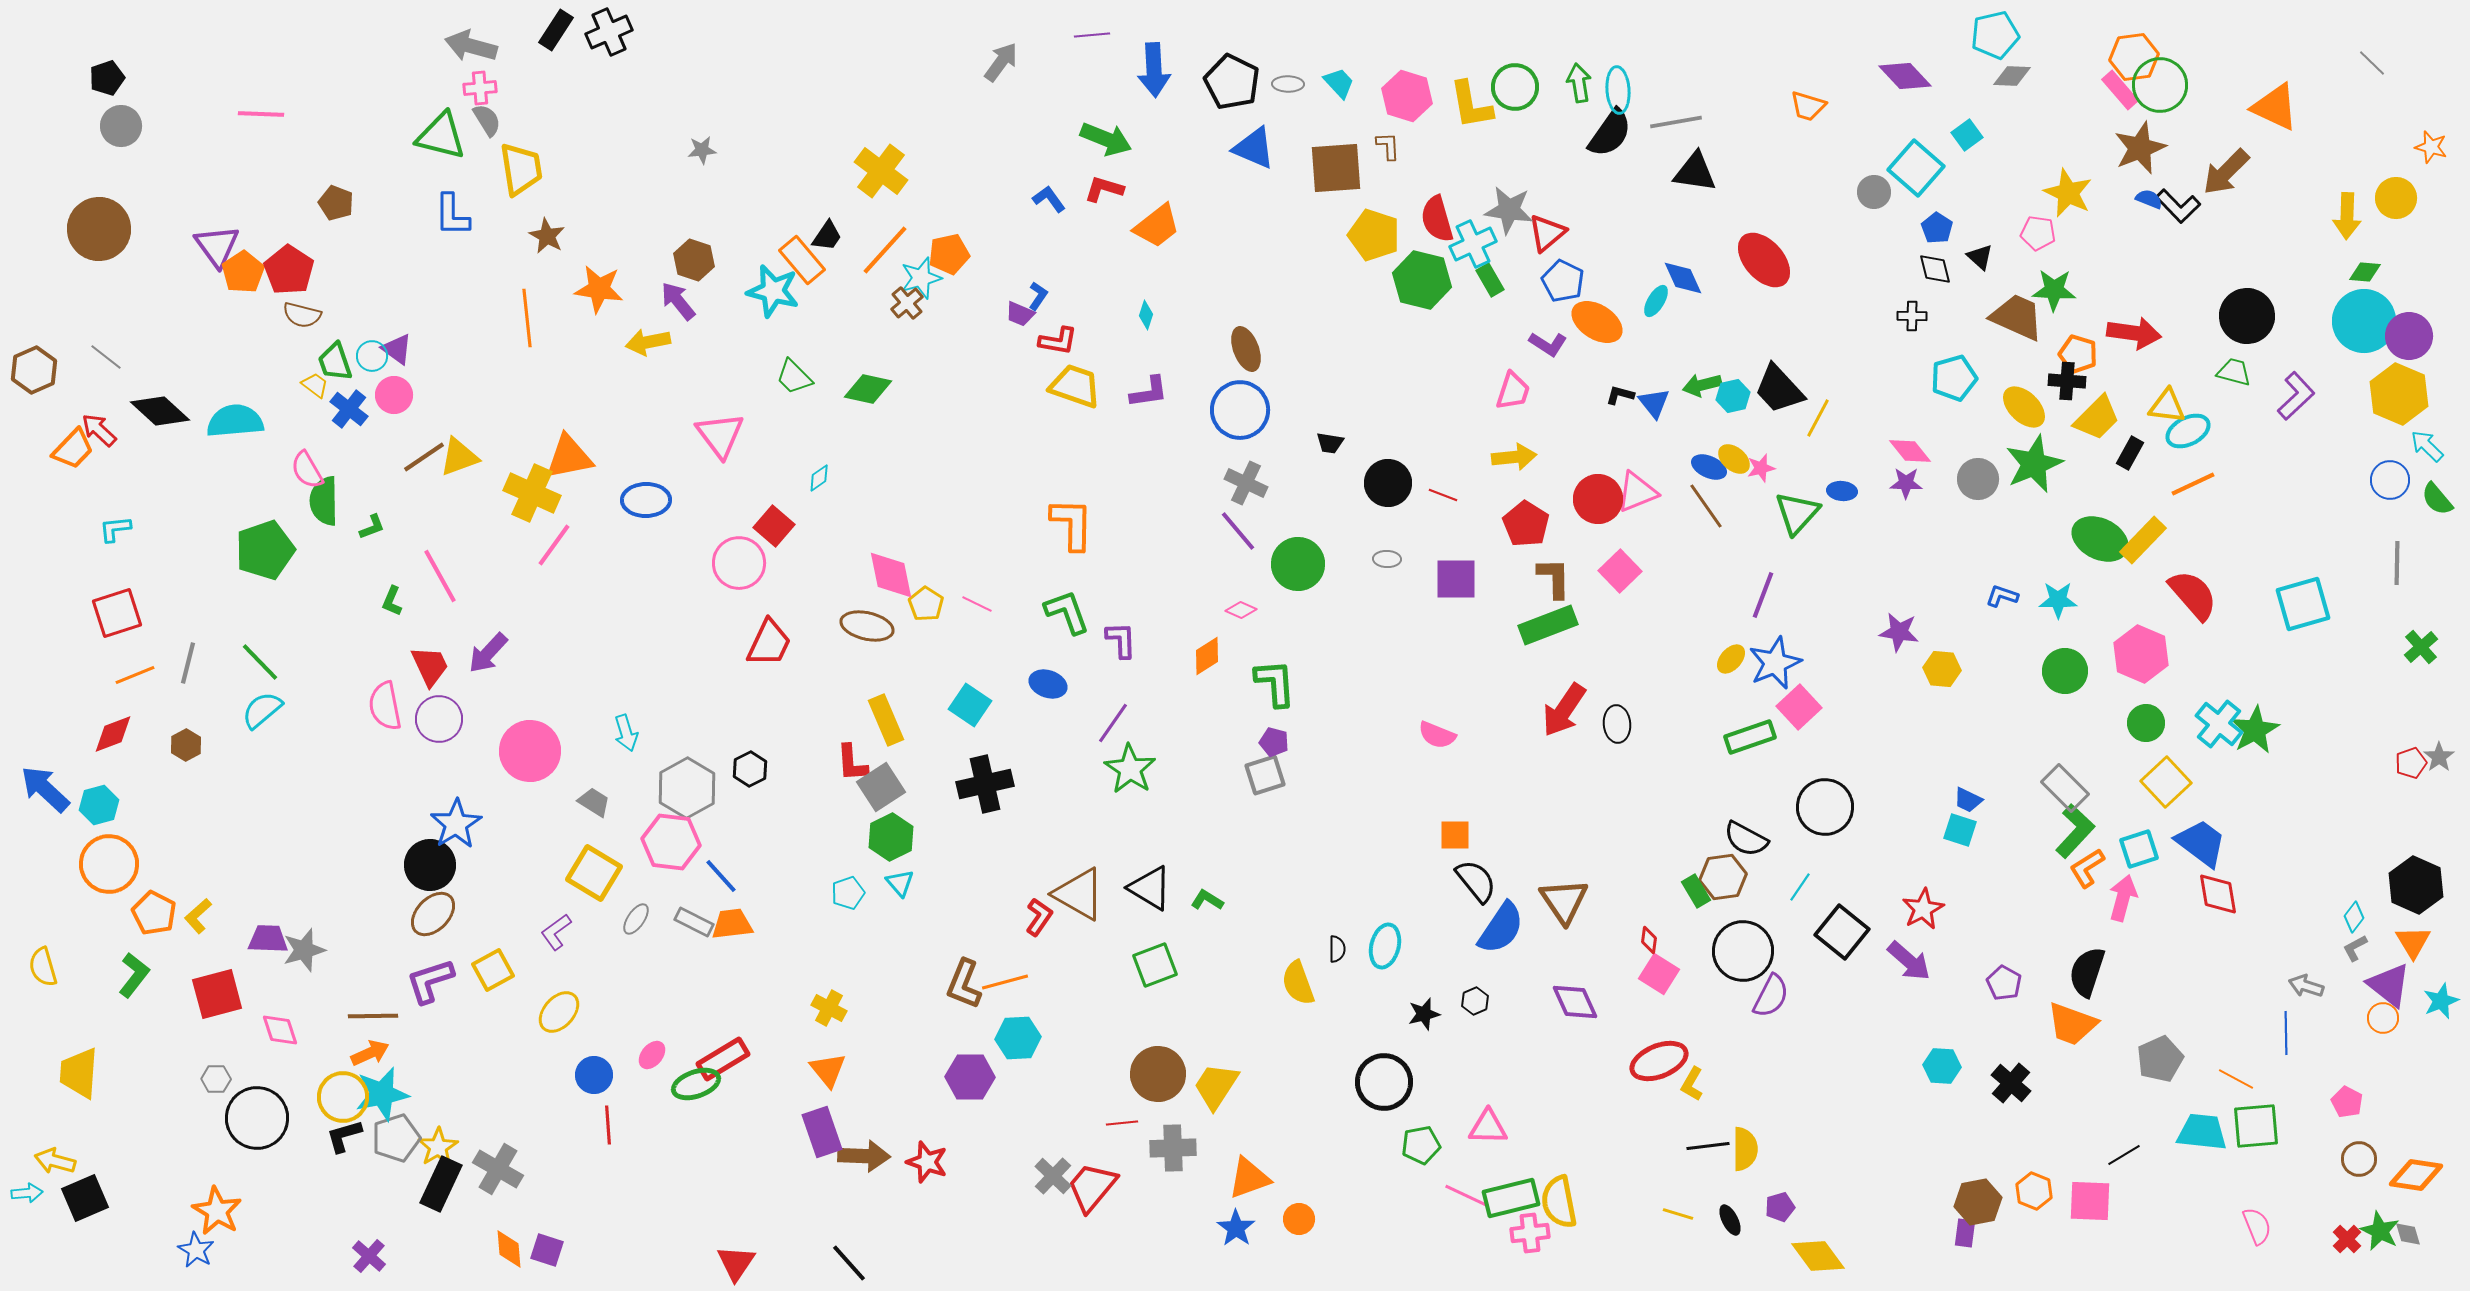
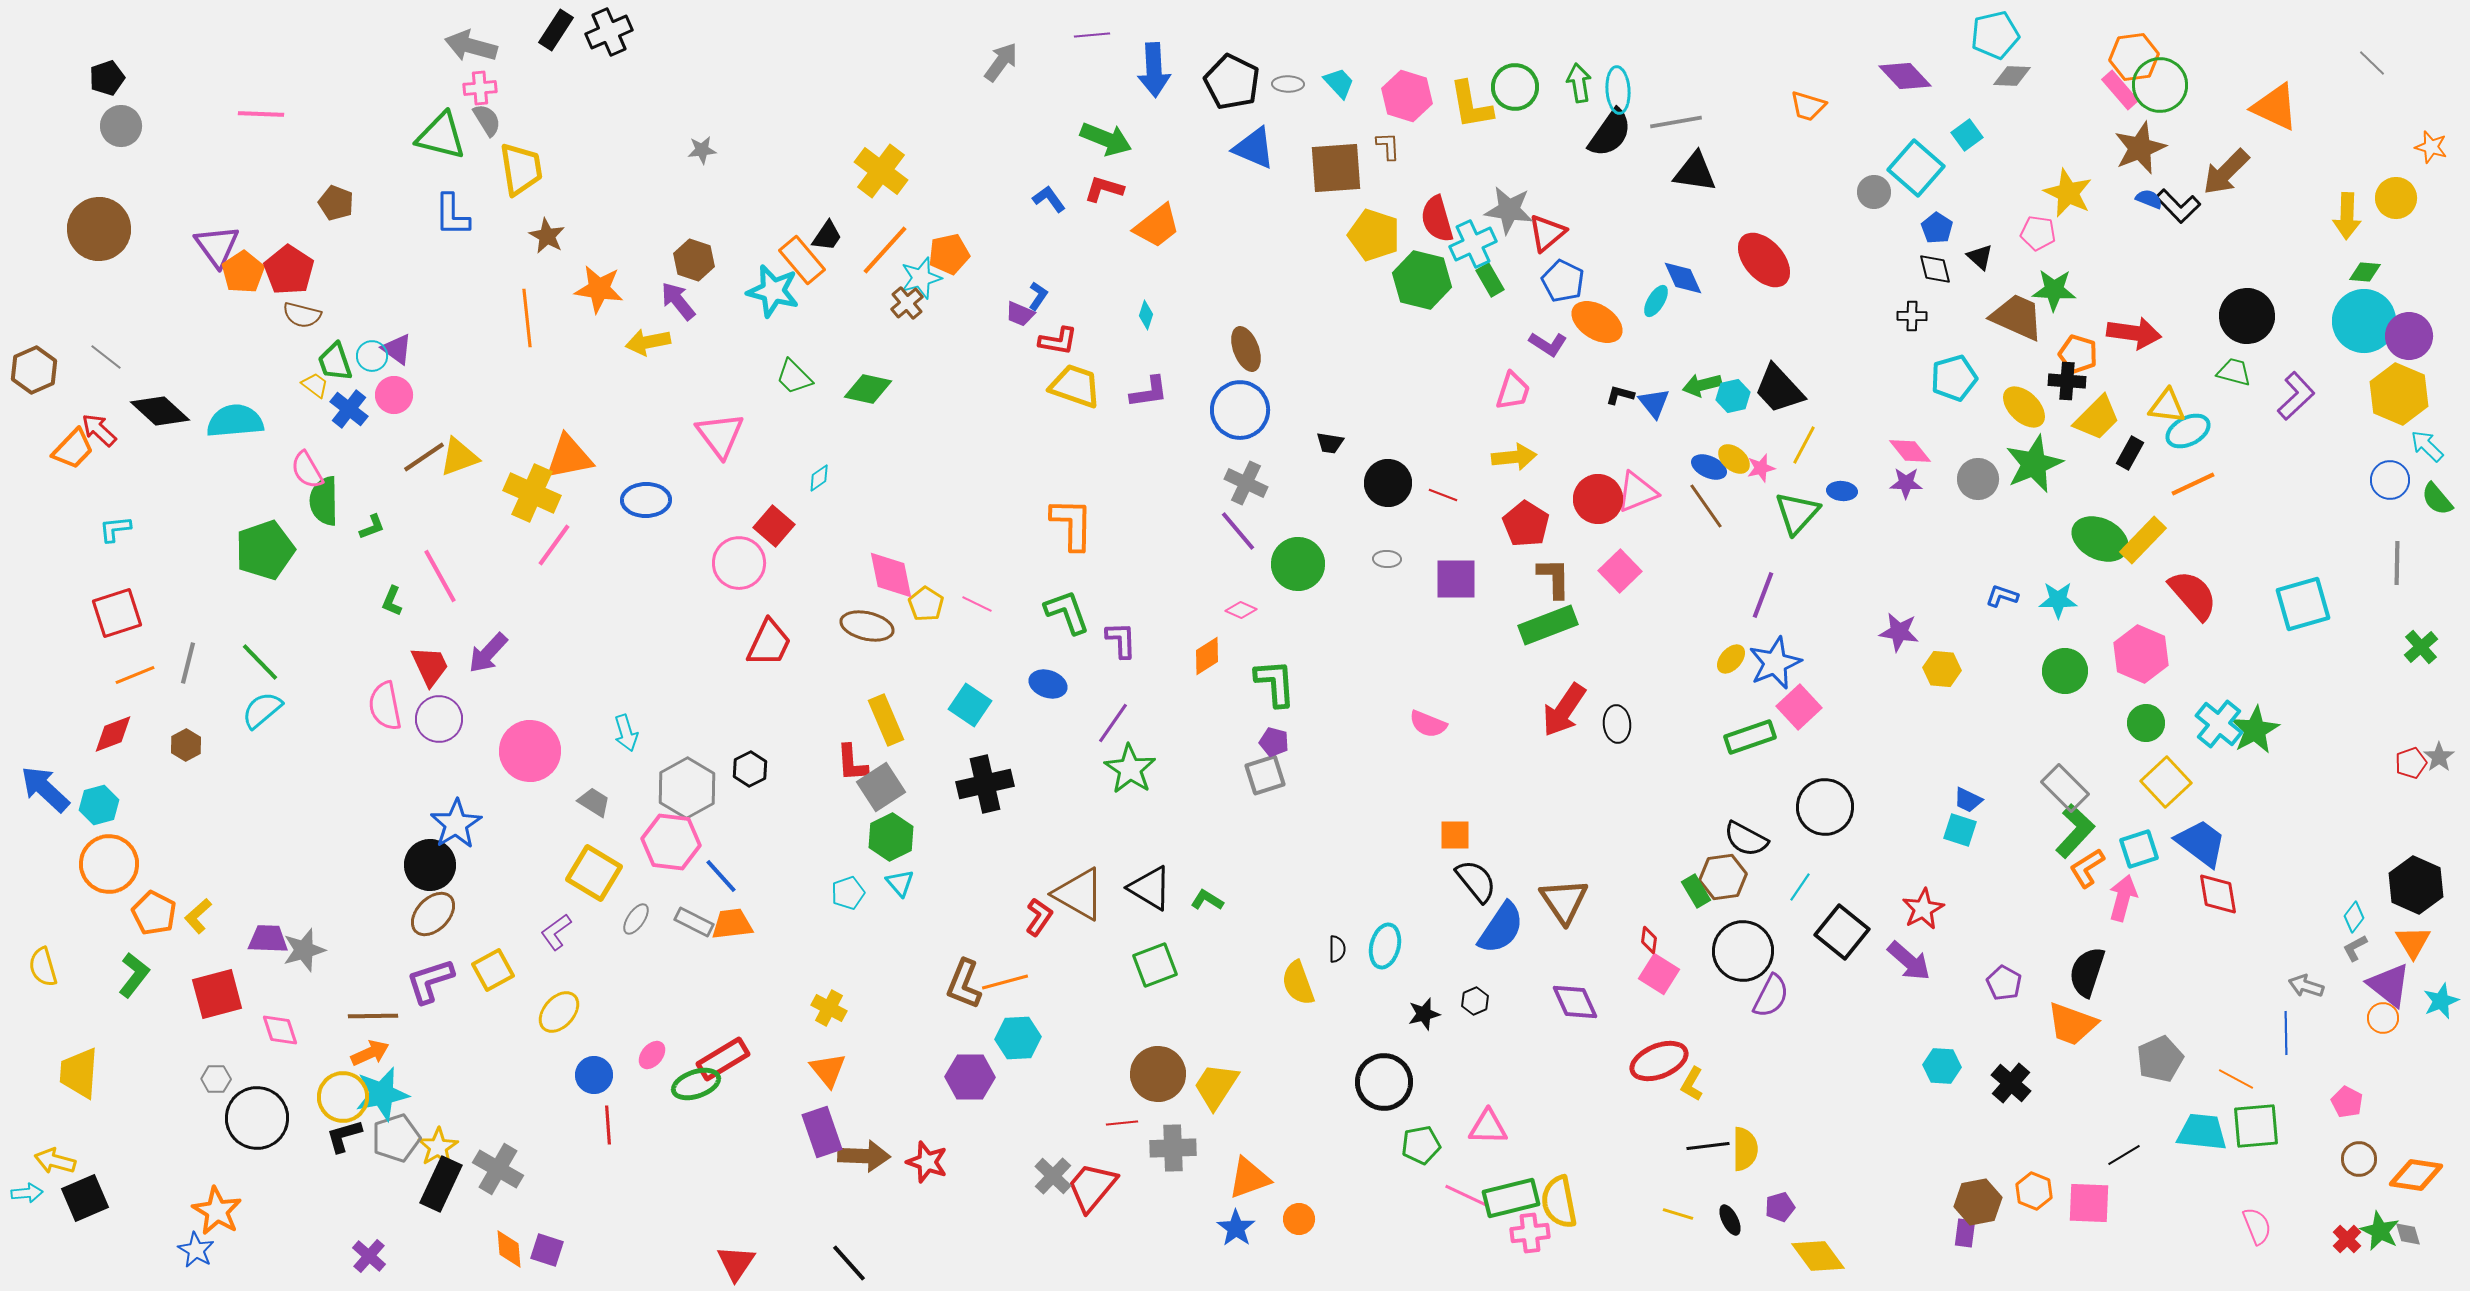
yellow line at (1818, 418): moved 14 px left, 27 px down
pink semicircle at (1437, 735): moved 9 px left, 11 px up
pink square at (2090, 1201): moved 1 px left, 2 px down
